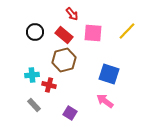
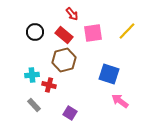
pink square: rotated 12 degrees counterclockwise
pink arrow: moved 15 px right
